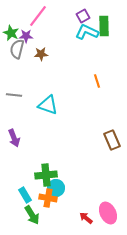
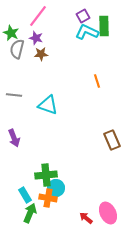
purple star: moved 10 px right, 2 px down; rotated 16 degrees clockwise
green arrow: moved 2 px left, 2 px up; rotated 126 degrees counterclockwise
